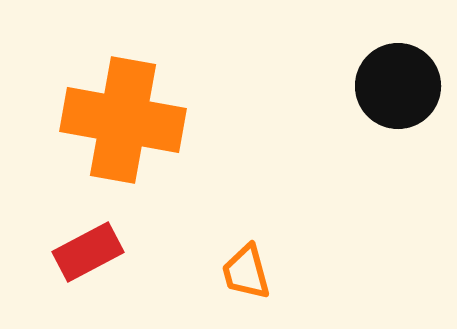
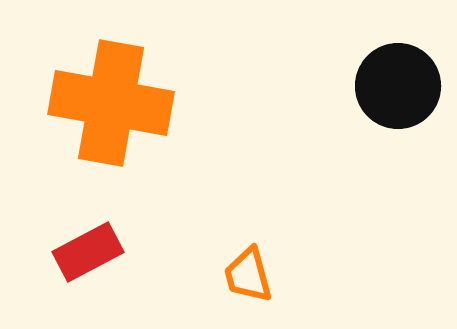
orange cross: moved 12 px left, 17 px up
orange trapezoid: moved 2 px right, 3 px down
